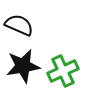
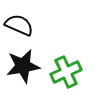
green cross: moved 3 px right, 1 px down
